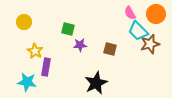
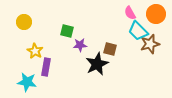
green square: moved 1 px left, 2 px down
black star: moved 1 px right, 19 px up
